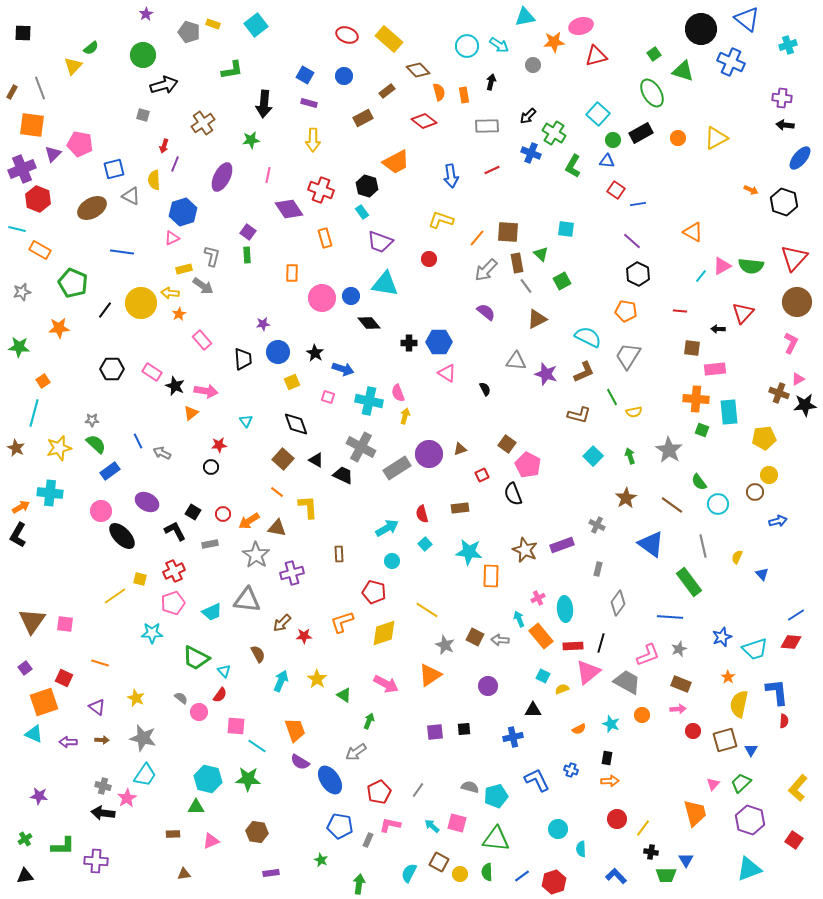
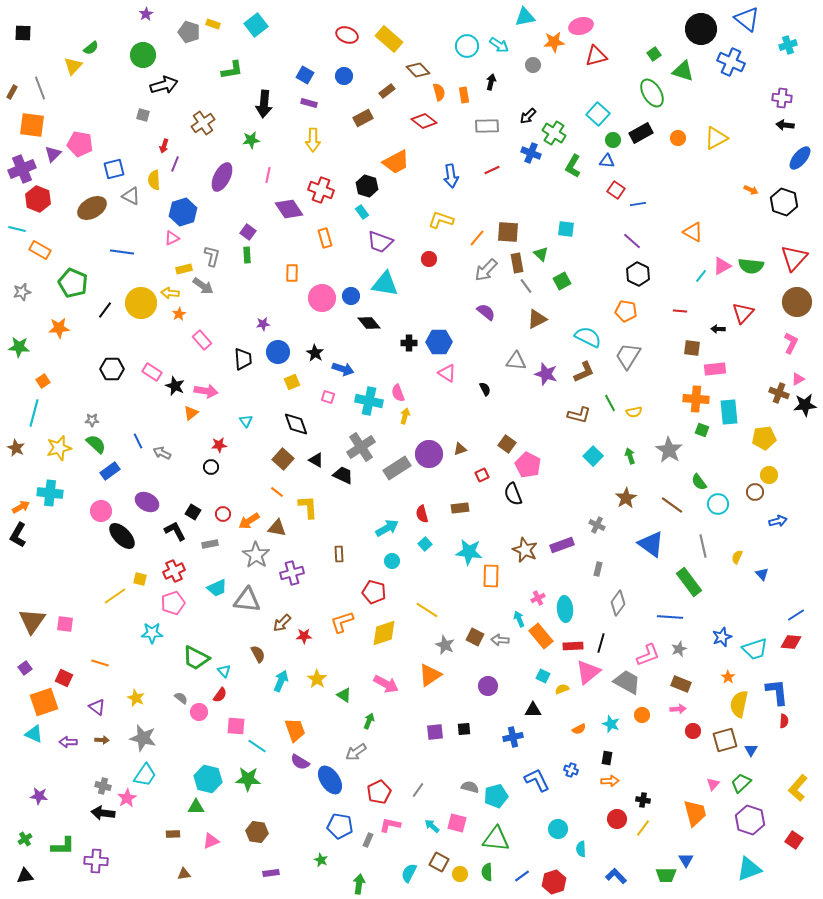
green line at (612, 397): moved 2 px left, 6 px down
gray cross at (361, 447): rotated 28 degrees clockwise
cyan trapezoid at (212, 612): moved 5 px right, 24 px up
black cross at (651, 852): moved 8 px left, 52 px up
